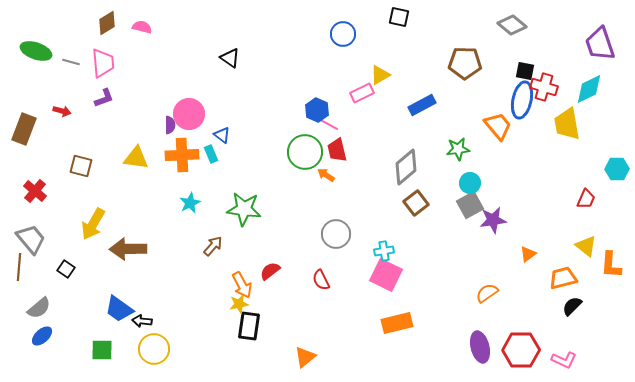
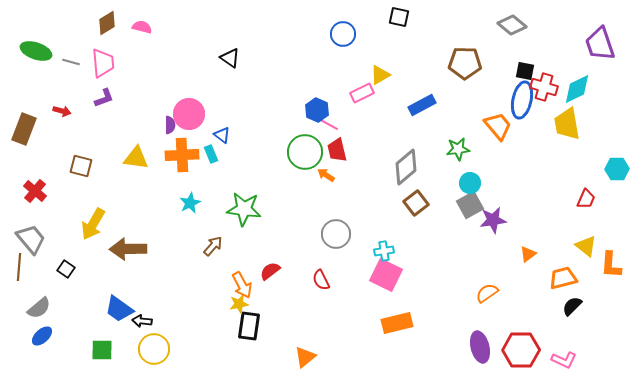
cyan diamond at (589, 89): moved 12 px left
